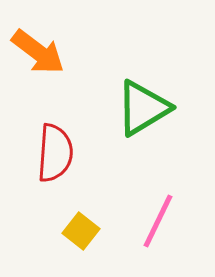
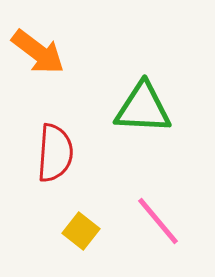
green triangle: rotated 34 degrees clockwise
pink line: rotated 66 degrees counterclockwise
